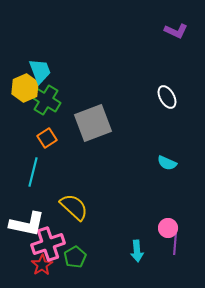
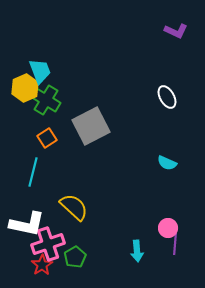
gray square: moved 2 px left, 3 px down; rotated 6 degrees counterclockwise
